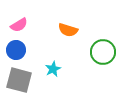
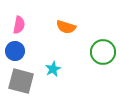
pink semicircle: rotated 48 degrees counterclockwise
orange semicircle: moved 2 px left, 3 px up
blue circle: moved 1 px left, 1 px down
gray square: moved 2 px right, 1 px down
